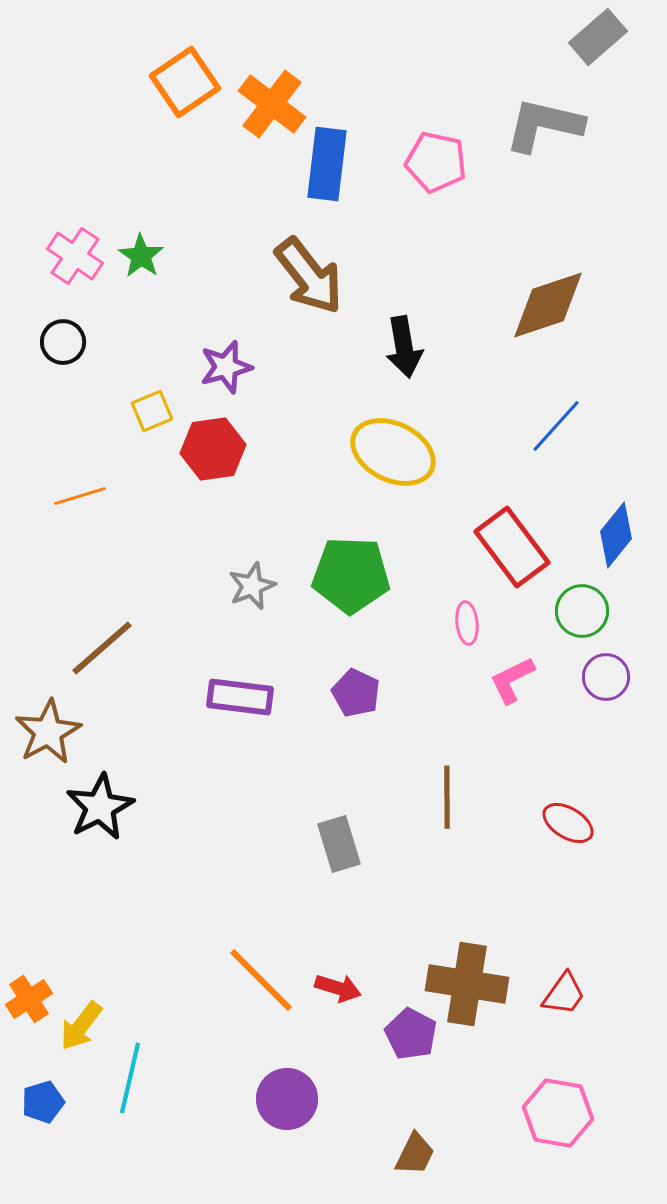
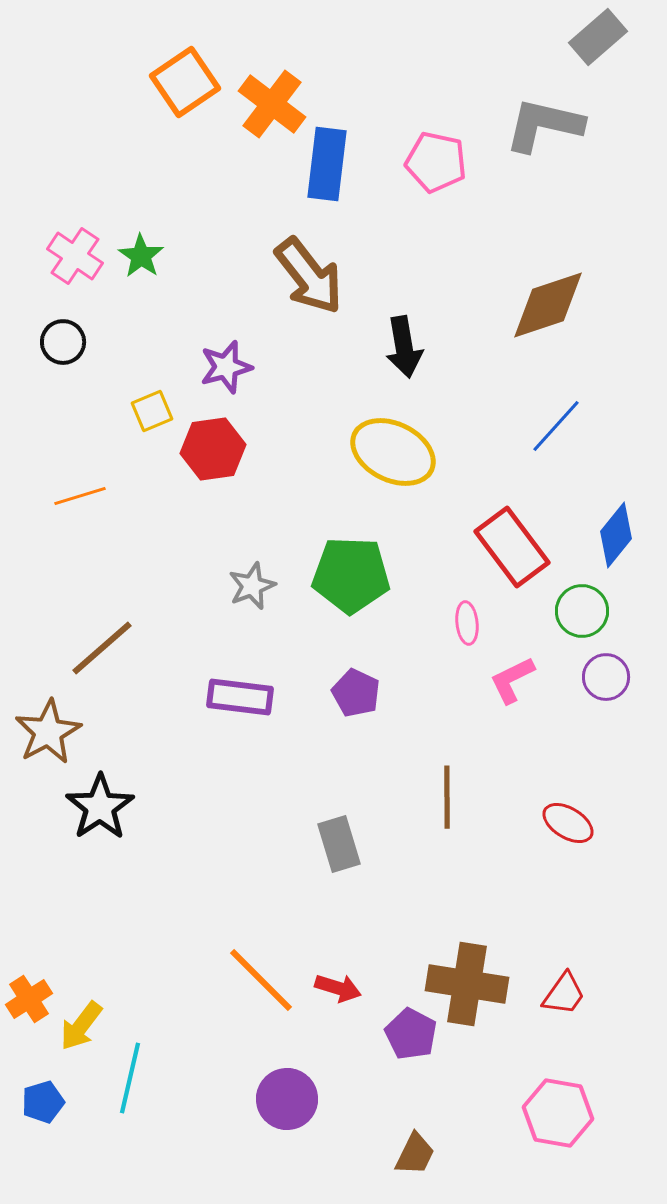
black star at (100, 807): rotated 6 degrees counterclockwise
